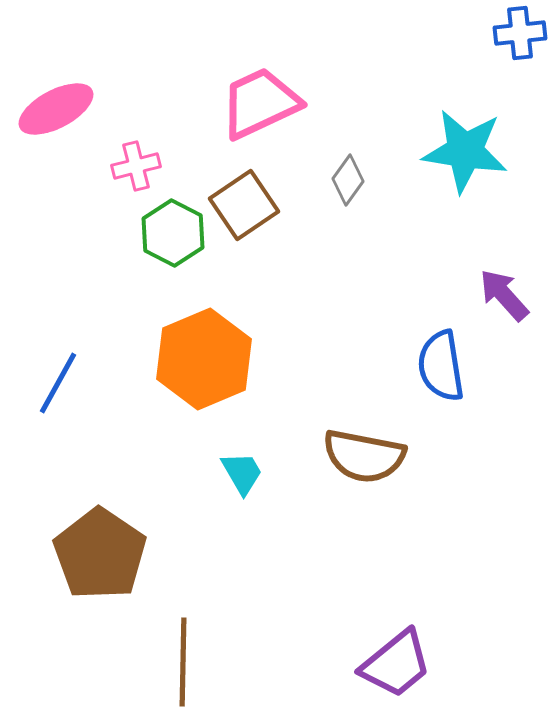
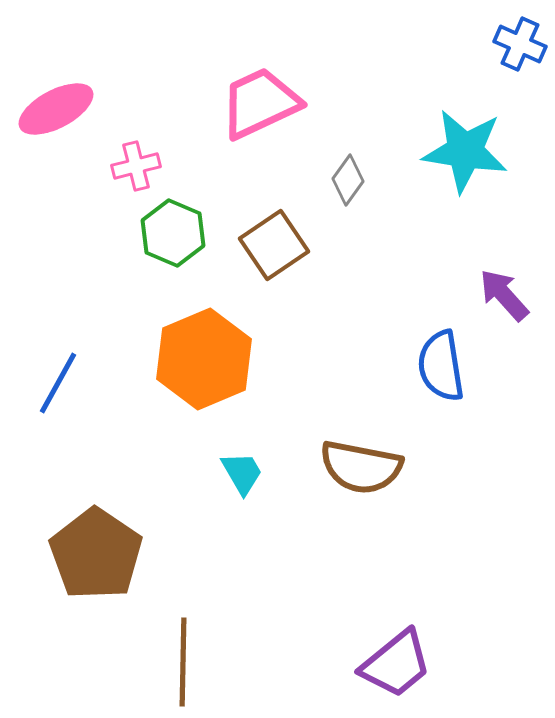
blue cross: moved 11 px down; rotated 30 degrees clockwise
brown square: moved 30 px right, 40 px down
green hexagon: rotated 4 degrees counterclockwise
brown semicircle: moved 3 px left, 11 px down
brown pentagon: moved 4 px left
